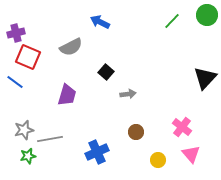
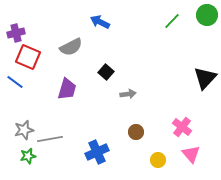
purple trapezoid: moved 6 px up
